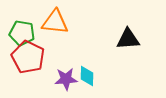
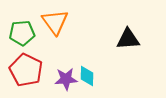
orange triangle: rotated 48 degrees clockwise
green pentagon: rotated 15 degrees counterclockwise
red pentagon: moved 2 px left, 13 px down
